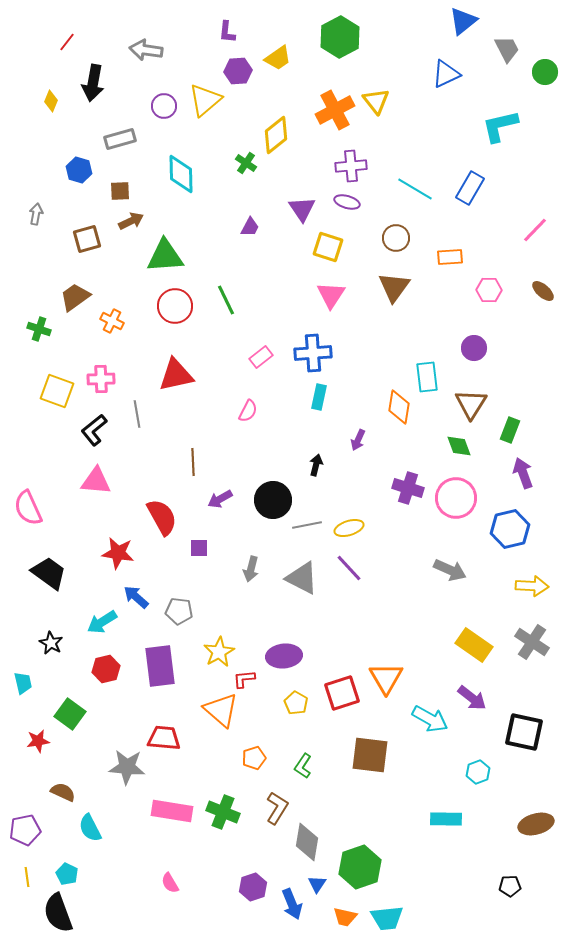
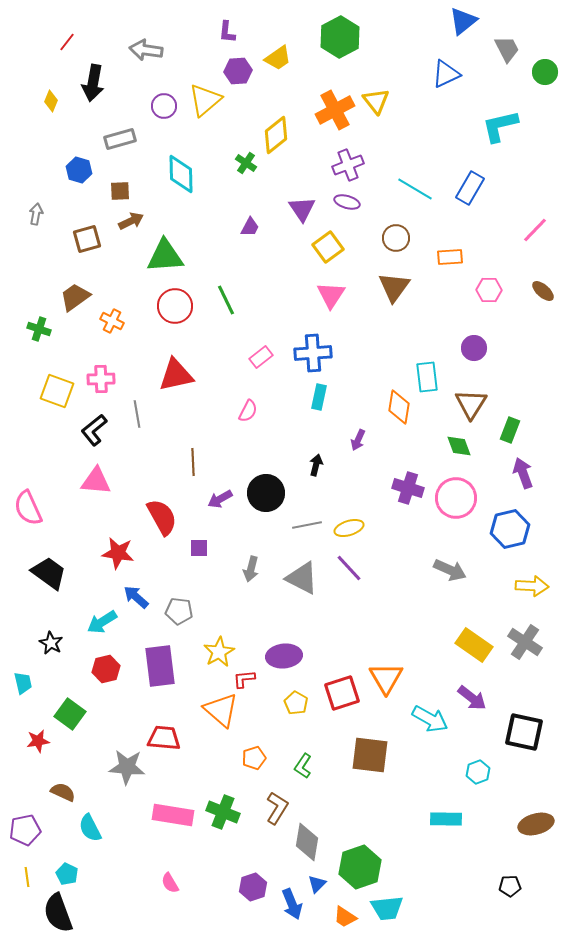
purple cross at (351, 166): moved 3 px left, 1 px up; rotated 16 degrees counterclockwise
yellow square at (328, 247): rotated 36 degrees clockwise
black circle at (273, 500): moved 7 px left, 7 px up
gray cross at (532, 642): moved 7 px left
pink rectangle at (172, 811): moved 1 px right, 4 px down
blue triangle at (317, 884): rotated 12 degrees clockwise
orange trapezoid at (345, 917): rotated 20 degrees clockwise
cyan trapezoid at (387, 918): moved 10 px up
